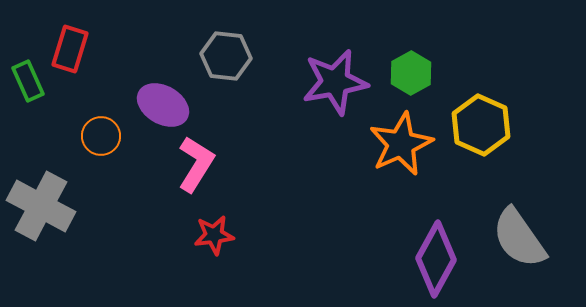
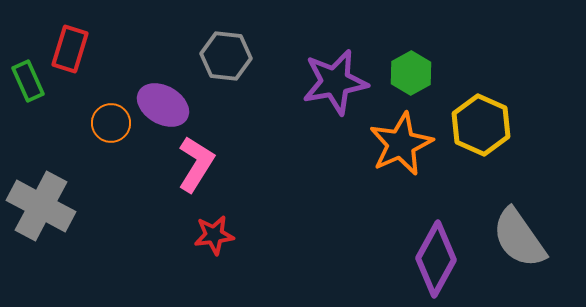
orange circle: moved 10 px right, 13 px up
